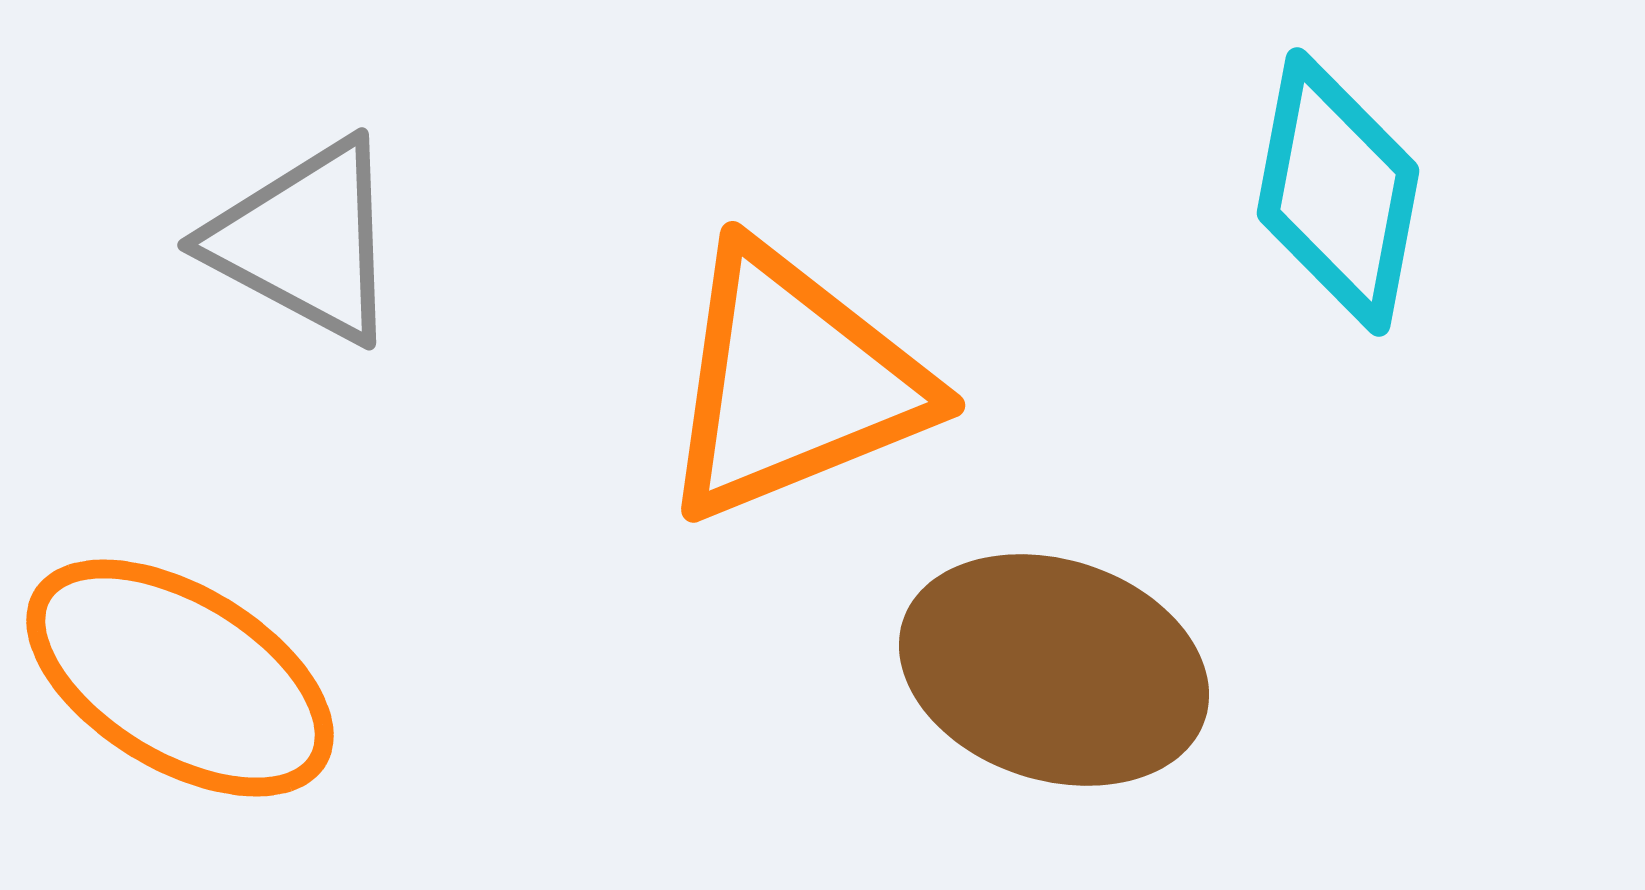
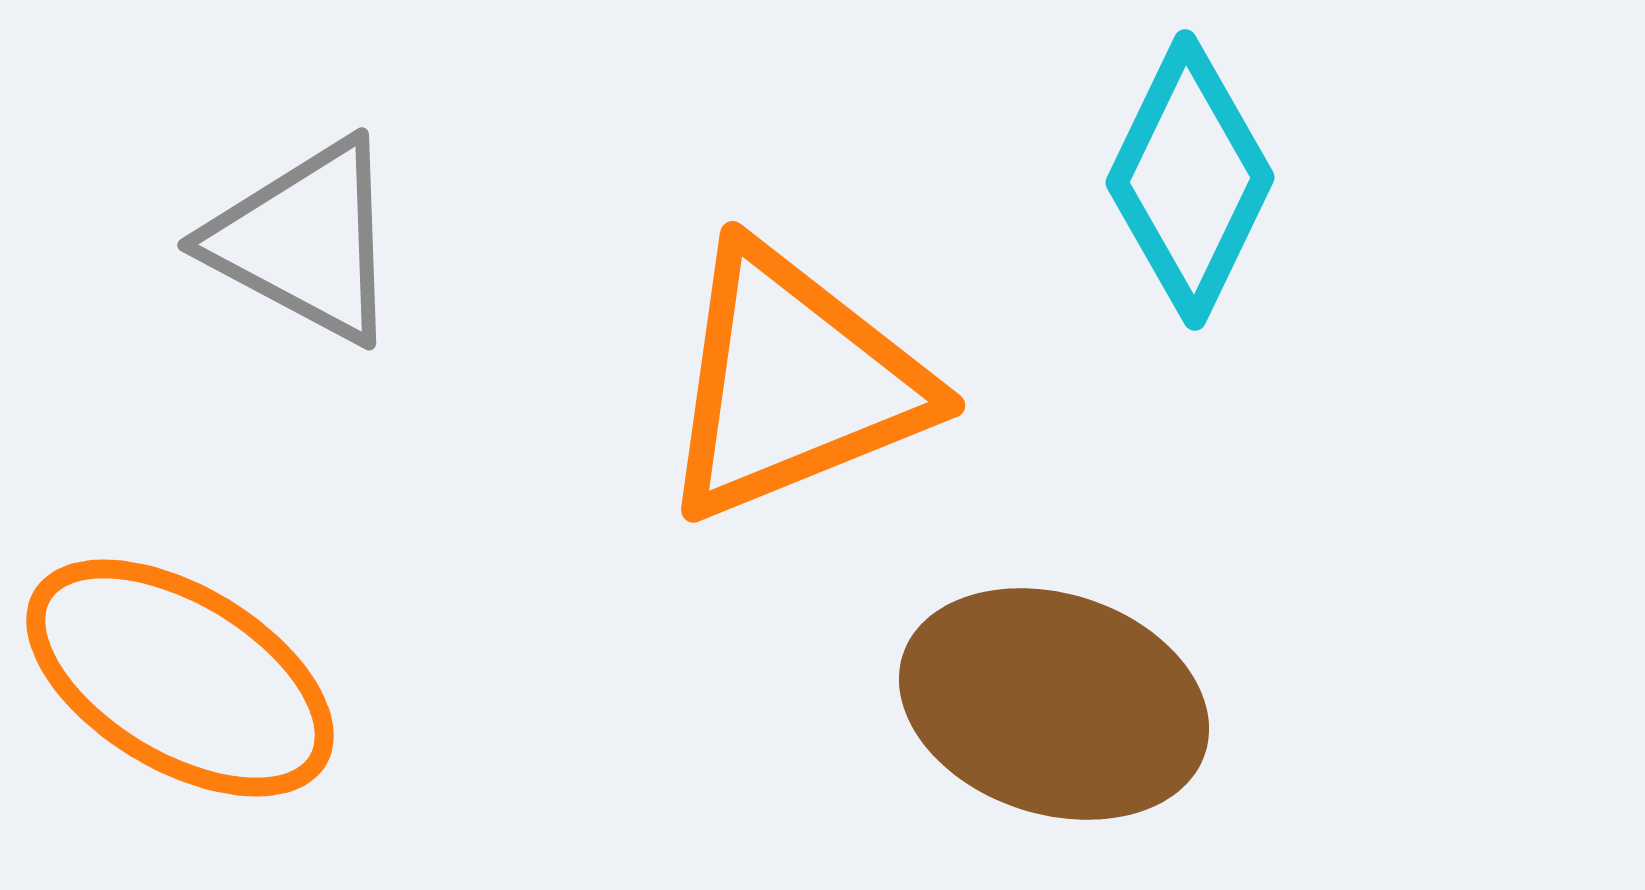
cyan diamond: moved 148 px left, 12 px up; rotated 15 degrees clockwise
brown ellipse: moved 34 px down
